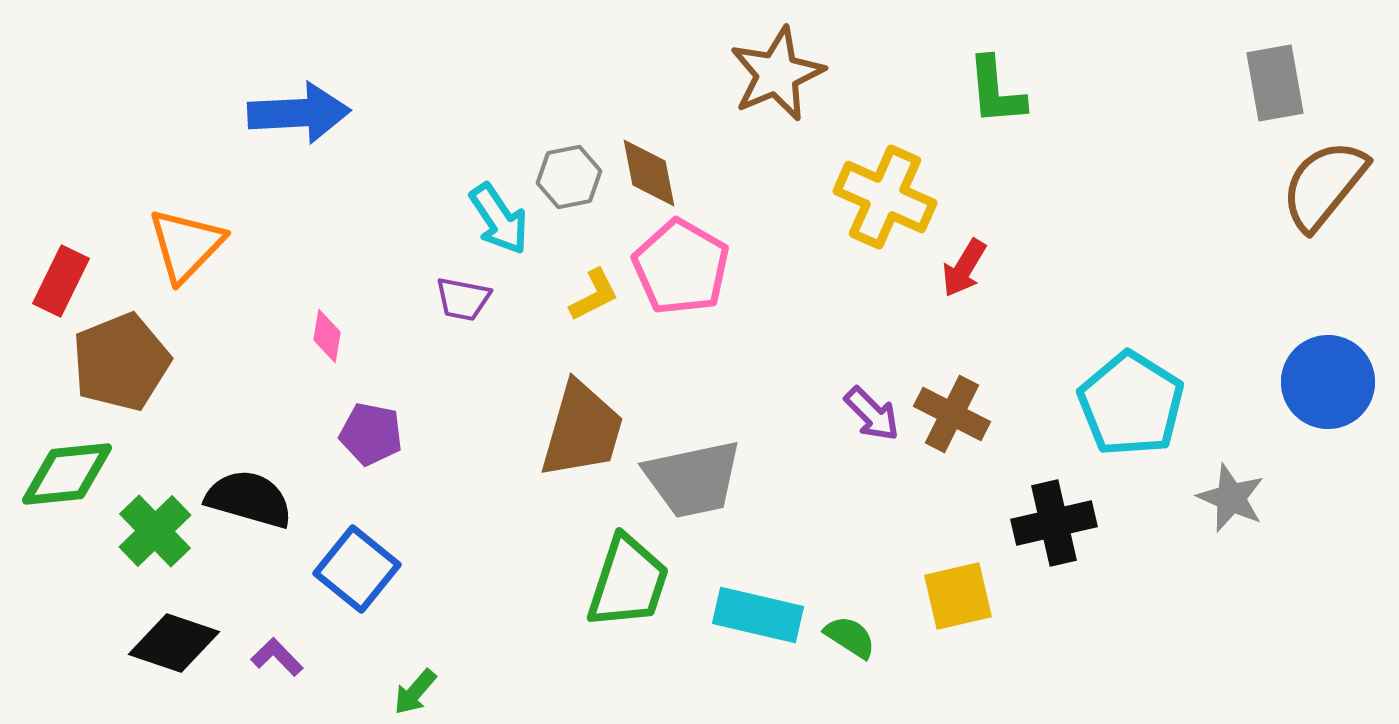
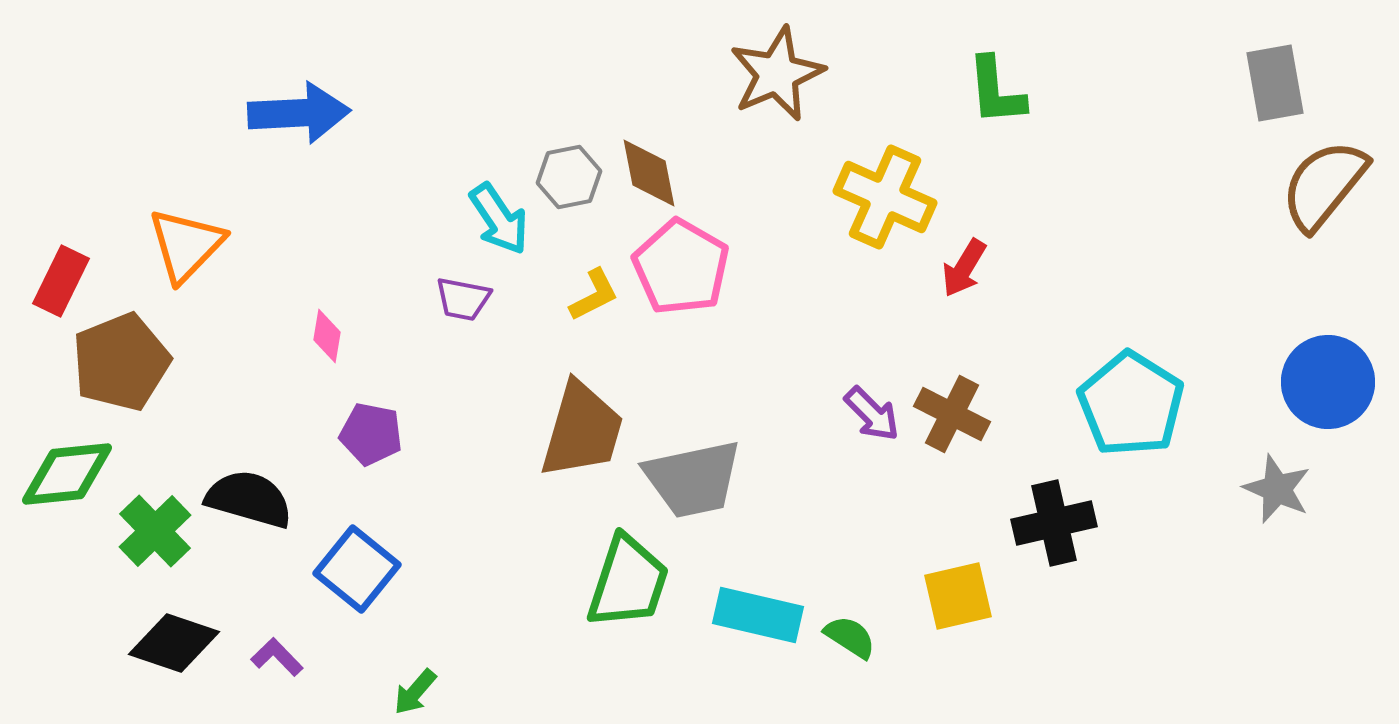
gray star: moved 46 px right, 9 px up
